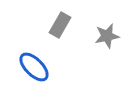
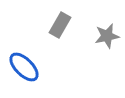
blue ellipse: moved 10 px left
